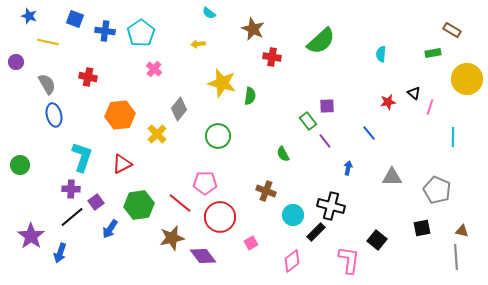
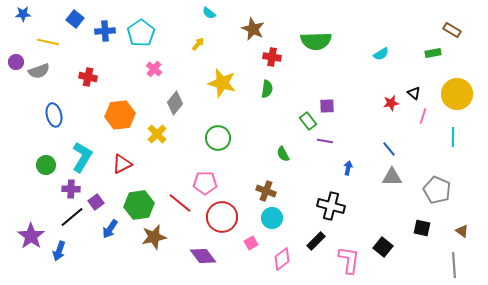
blue star at (29, 16): moved 6 px left, 2 px up; rotated 21 degrees counterclockwise
blue square at (75, 19): rotated 18 degrees clockwise
blue cross at (105, 31): rotated 12 degrees counterclockwise
green semicircle at (321, 41): moved 5 px left; rotated 40 degrees clockwise
yellow arrow at (198, 44): rotated 136 degrees clockwise
cyan semicircle at (381, 54): rotated 126 degrees counterclockwise
yellow circle at (467, 79): moved 10 px left, 15 px down
gray semicircle at (47, 84): moved 8 px left, 13 px up; rotated 100 degrees clockwise
green semicircle at (250, 96): moved 17 px right, 7 px up
red star at (388, 102): moved 3 px right, 1 px down
pink line at (430, 107): moved 7 px left, 9 px down
gray diamond at (179, 109): moved 4 px left, 6 px up
blue line at (369, 133): moved 20 px right, 16 px down
green circle at (218, 136): moved 2 px down
purple line at (325, 141): rotated 42 degrees counterclockwise
cyan L-shape at (82, 157): rotated 12 degrees clockwise
green circle at (20, 165): moved 26 px right
cyan circle at (293, 215): moved 21 px left, 3 px down
red circle at (220, 217): moved 2 px right
black square at (422, 228): rotated 24 degrees clockwise
brown triangle at (462, 231): rotated 24 degrees clockwise
black rectangle at (316, 232): moved 9 px down
brown star at (172, 238): moved 18 px left, 1 px up
black square at (377, 240): moved 6 px right, 7 px down
blue arrow at (60, 253): moved 1 px left, 2 px up
gray line at (456, 257): moved 2 px left, 8 px down
pink diamond at (292, 261): moved 10 px left, 2 px up
